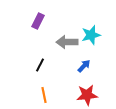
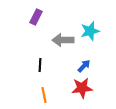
purple rectangle: moved 2 px left, 4 px up
cyan star: moved 1 px left, 4 px up
gray arrow: moved 4 px left, 2 px up
black line: rotated 24 degrees counterclockwise
red star: moved 5 px left, 7 px up
